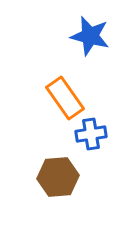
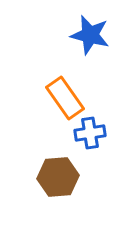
blue star: moved 1 px up
blue cross: moved 1 px left, 1 px up
